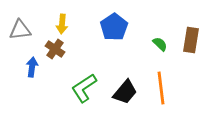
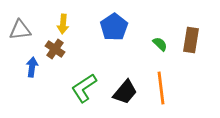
yellow arrow: moved 1 px right
